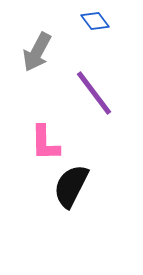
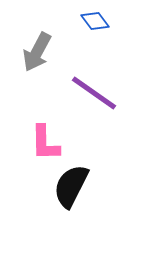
purple line: rotated 18 degrees counterclockwise
